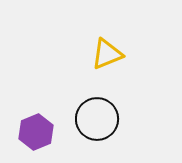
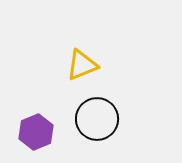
yellow triangle: moved 25 px left, 11 px down
